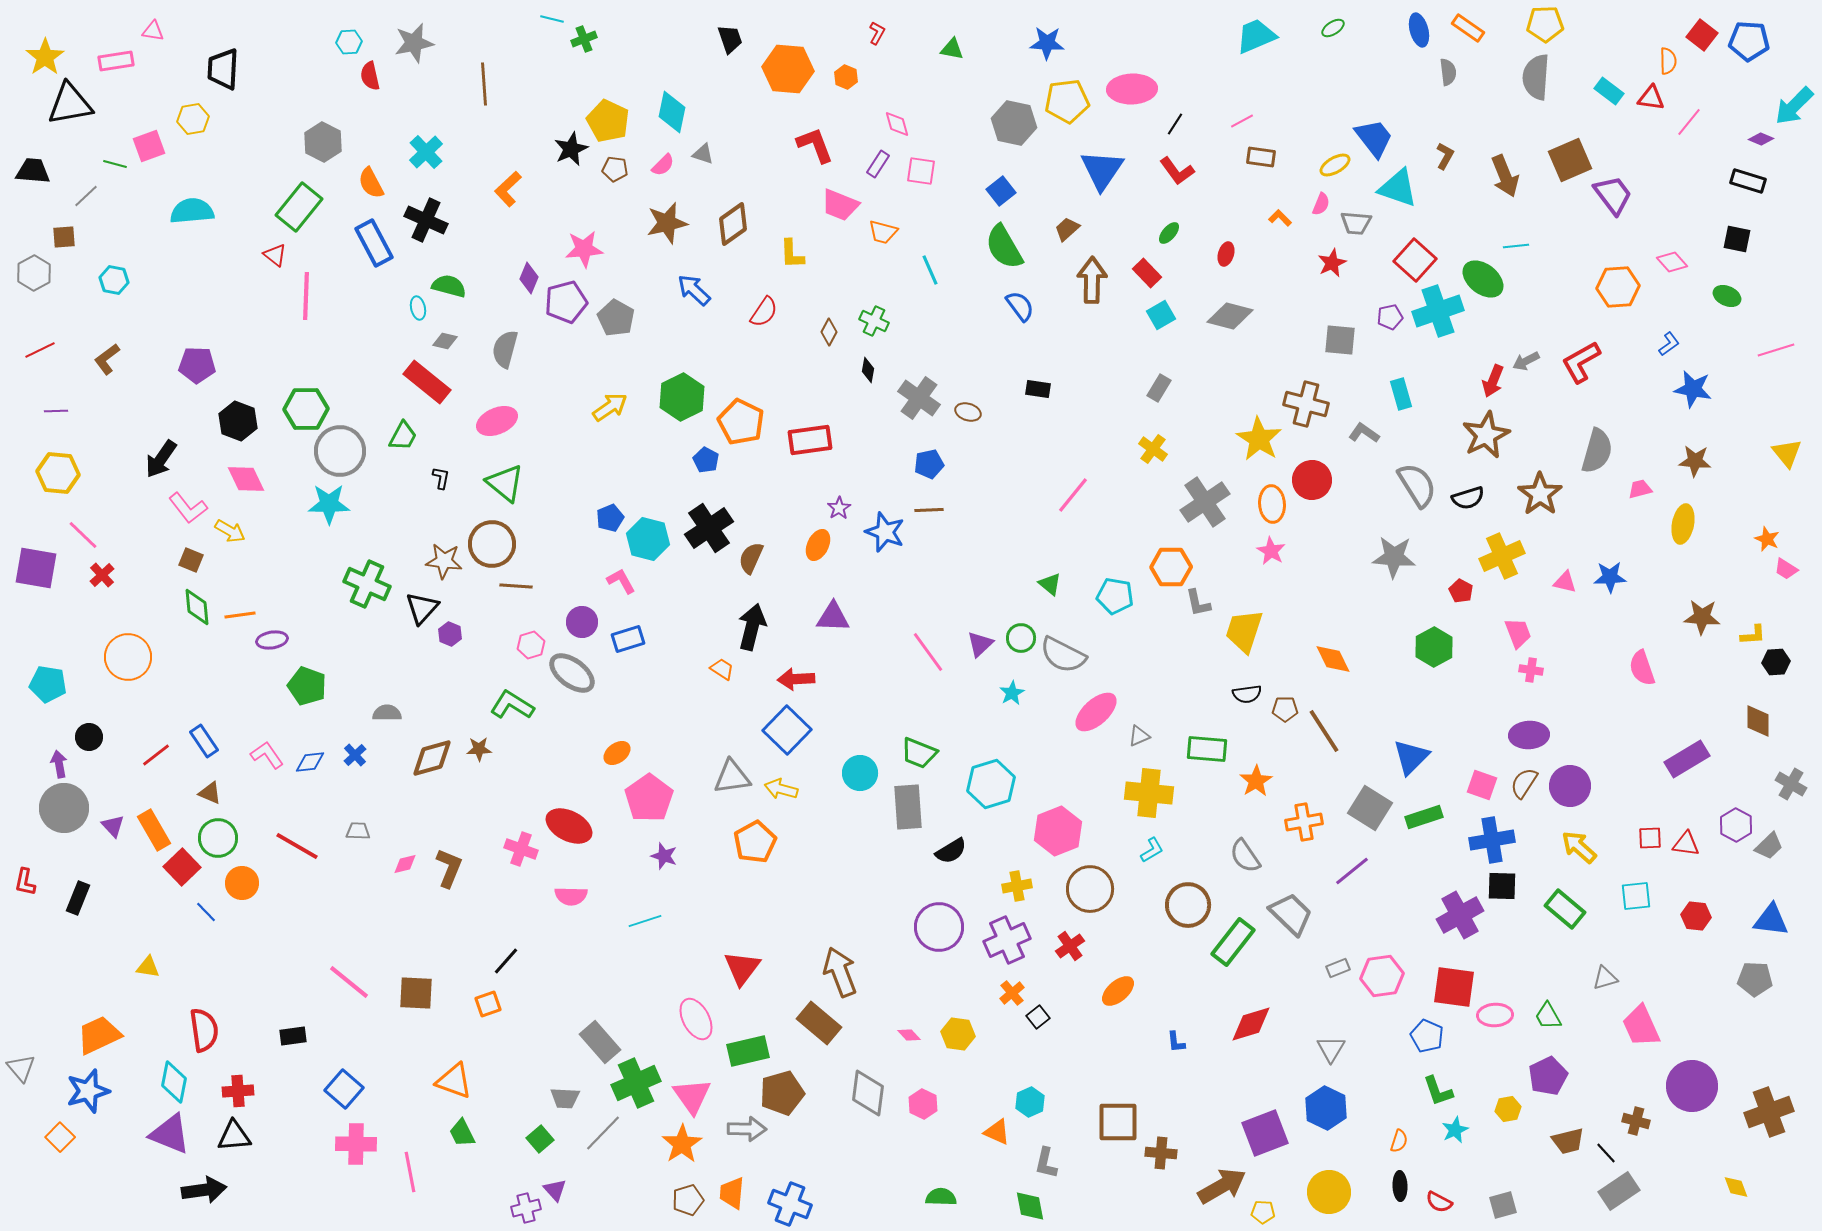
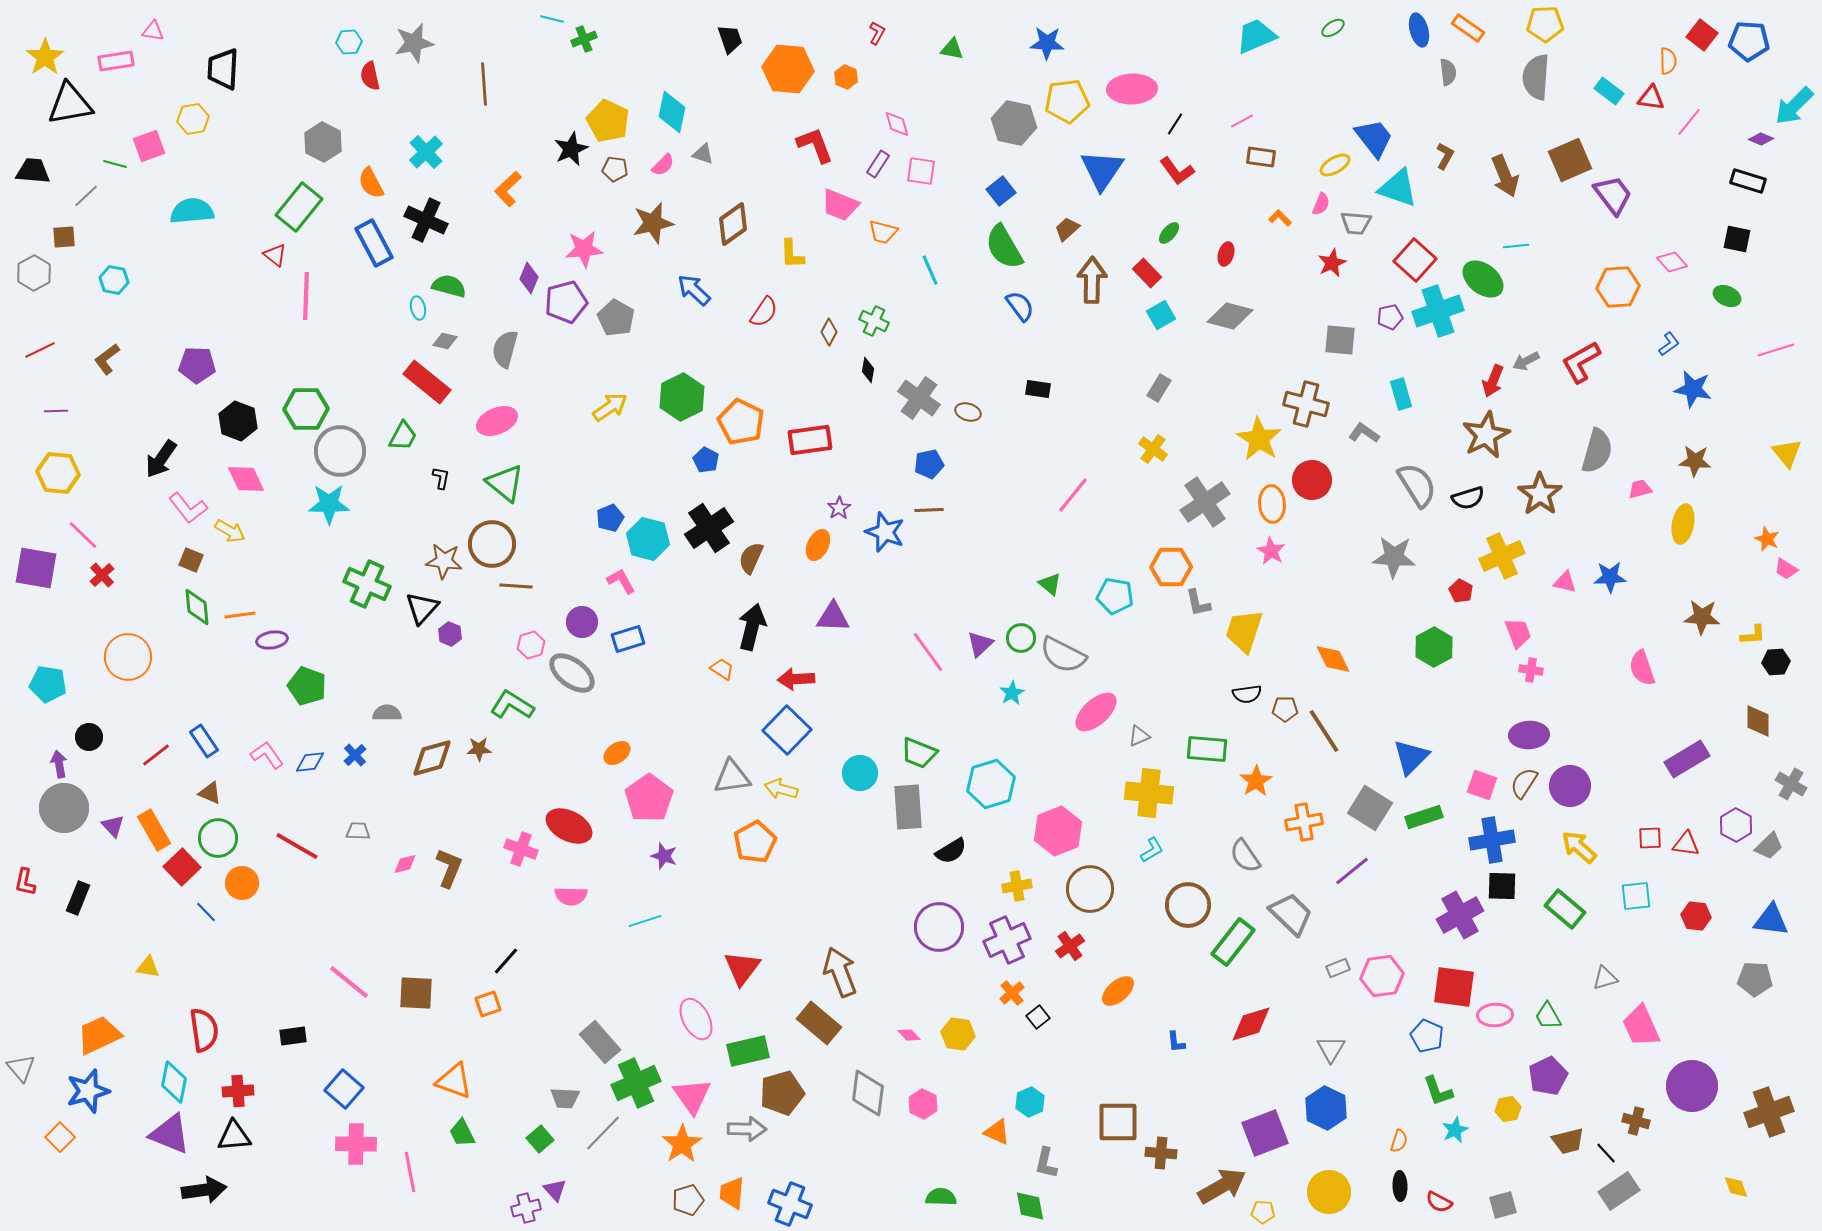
brown star at (667, 223): moved 14 px left
